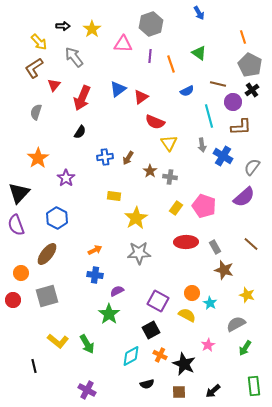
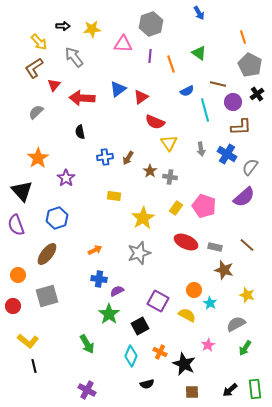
yellow star at (92, 29): rotated 30 degrees clockwise
black cross at (252, 90): moved 5 px right, 4 px down
red arrow at (82, 98): rotated 70 degrees clockwise
gray semicircle at (36, 112): rotated 28 degrees clockwise
cyan line at (209, 116): moved 4 px left, 6 px up
black semicircle at (80, 132): rotated 136 degrees clockwise
gray arrow at (202, 145): moved 1 px left, 4 px down
blue cross at (223, 156): moved 4 px right, 2 px up
gray semicircle at (252, 167): moved 2 px left
black triangle at (19, 193): moved 3 px right, 2 px up; rotated 25 degrees counterclockwise
blue hexagon at (57, 218): rotated 15 degrees clockwise
yellow star at (136, 218): moved 7 px right
red ellipse at (186, 242): rotated 25 degrees clockwise
brown line at (251, 244): moved 4 px left, 1 px down
gray rectangle at (215, 247): rotated 48 degrees counterclockwise
gray star at (139, 253): rotated 15 degrees counterclockwise
orange circle at (21, 273): moved 3 px left, 2 px down
blue cross at (95, 275): moved 4 px right, 4 px down
orange circle at (192, 293): moved 2 px right, 3 px up
red circle at (13, 300): moved 6 px down
black square at (151, 330): moved 11 px left, 4 px up
yellow L-shape at (58, 341): moved 30 px left
orange cross at (160, 355): moved 3 px up
cyan diamond at (131, 356): rotated 40 degrees counterclockwise
green rectangle at (254, 386): moved 1 px right, 3 px down
black arrow at (213, 391): moved 17 px right, 1 px up
brown square at (179, 392): moved 13 px right
